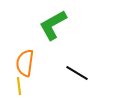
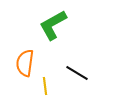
yellow line: moved 26 px right
